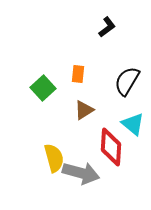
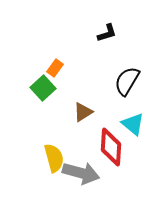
black L-shape: moved 6 px down; rotated 20 degrees clockwise
orange rectangle: moved 23 px left, 6 px up; rotated 30 degrees clockwise
brown triangle: moved 1 px left, 2 px down
